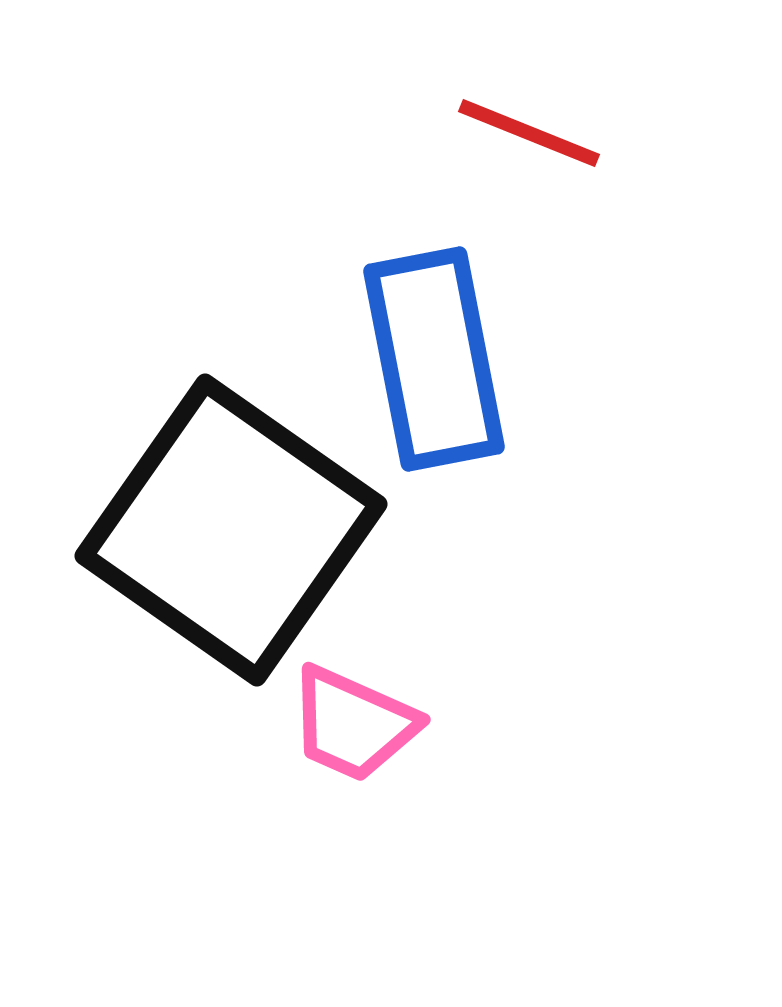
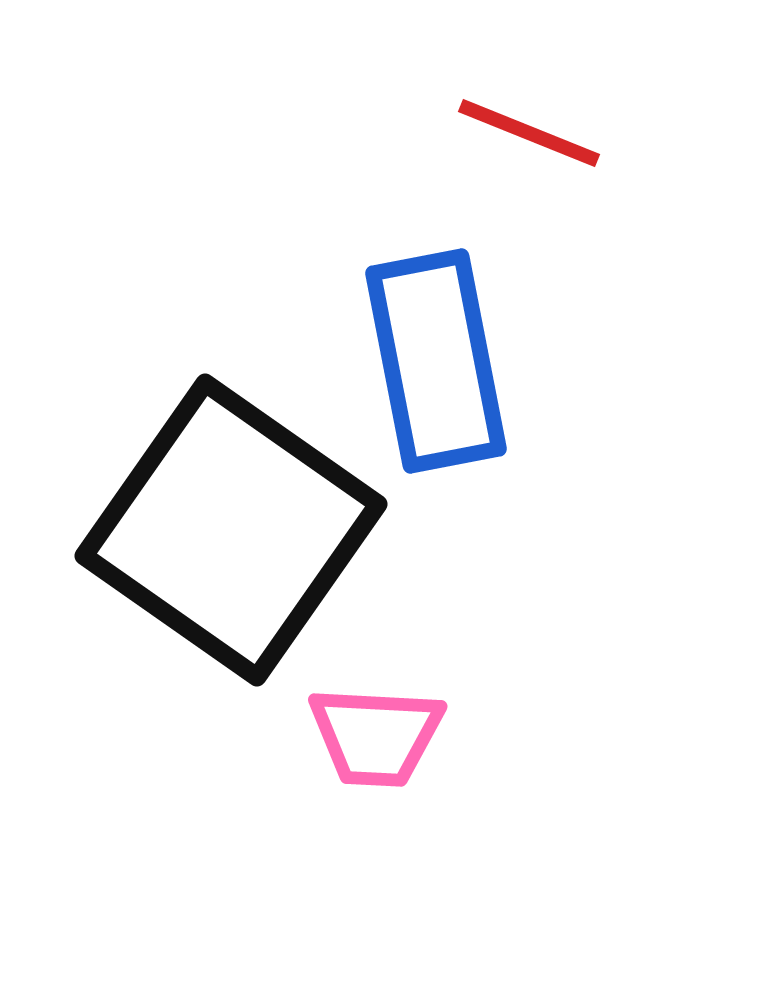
blue rectangle: moved 2 px right, 2 px down
pink trapezoid: moved 23 px right, 12 px down; rotated 21 degrees counterclockwise
